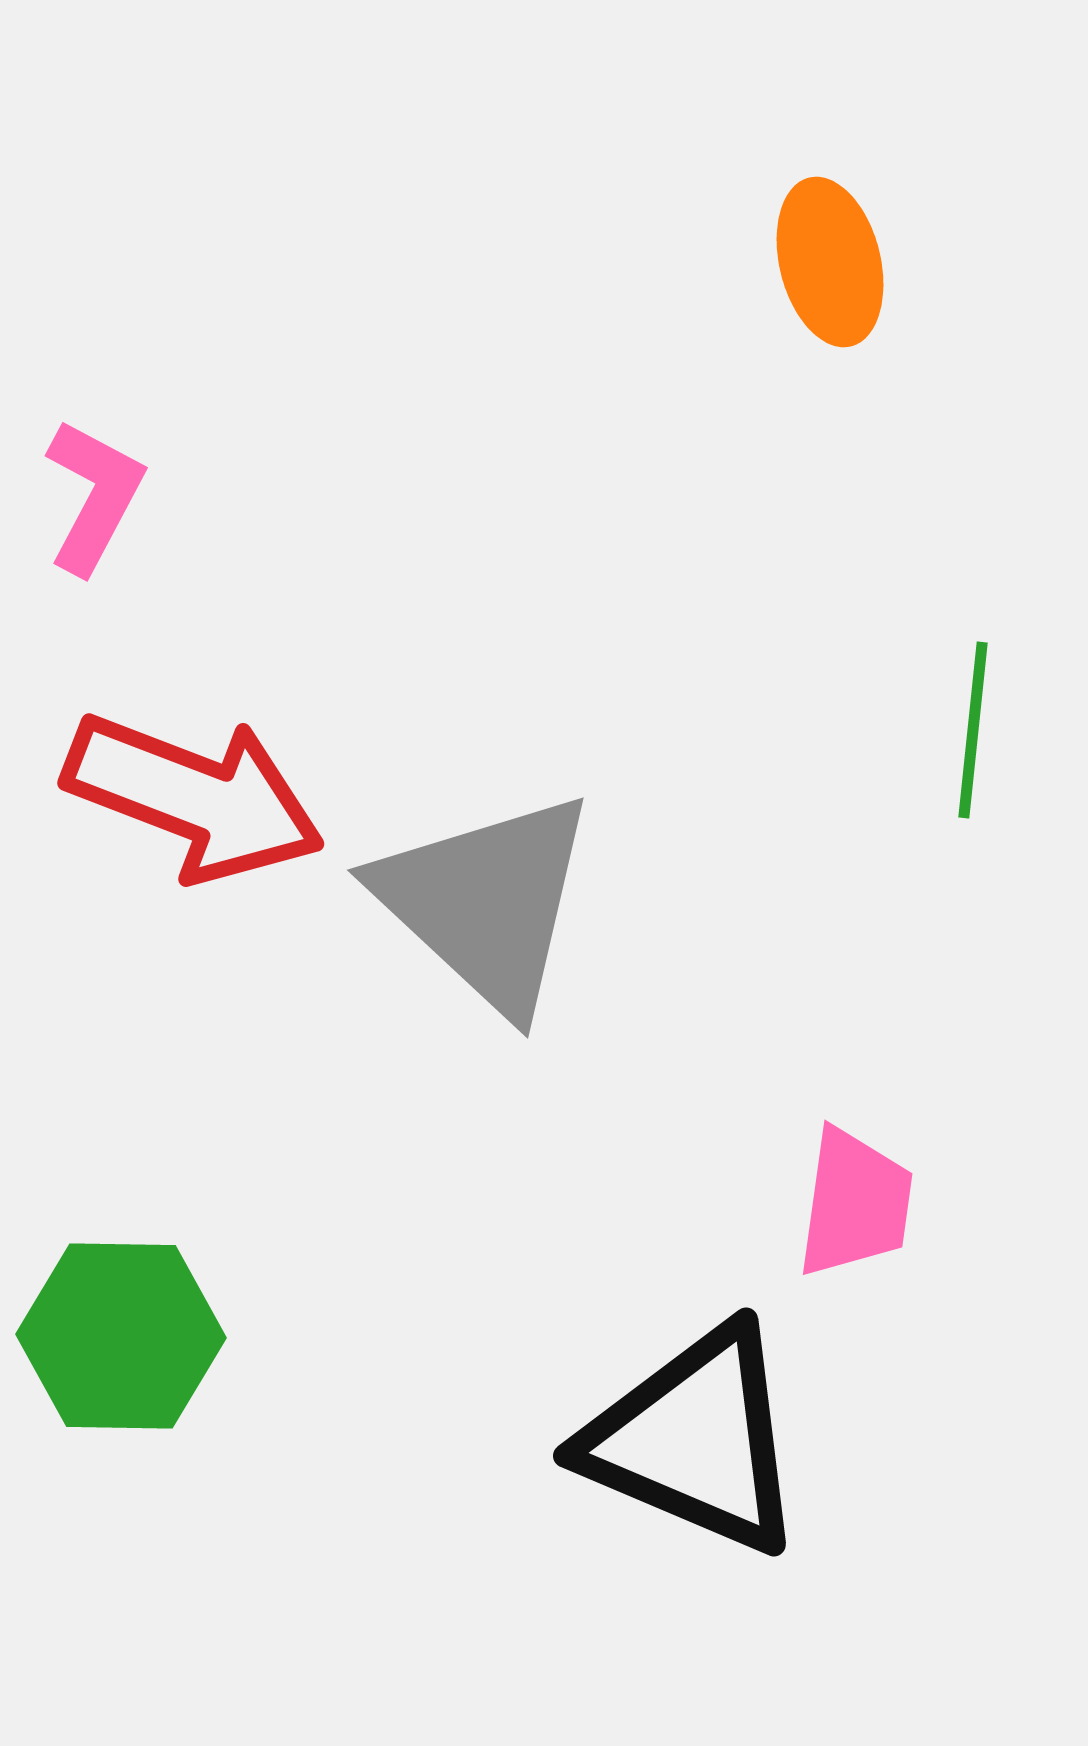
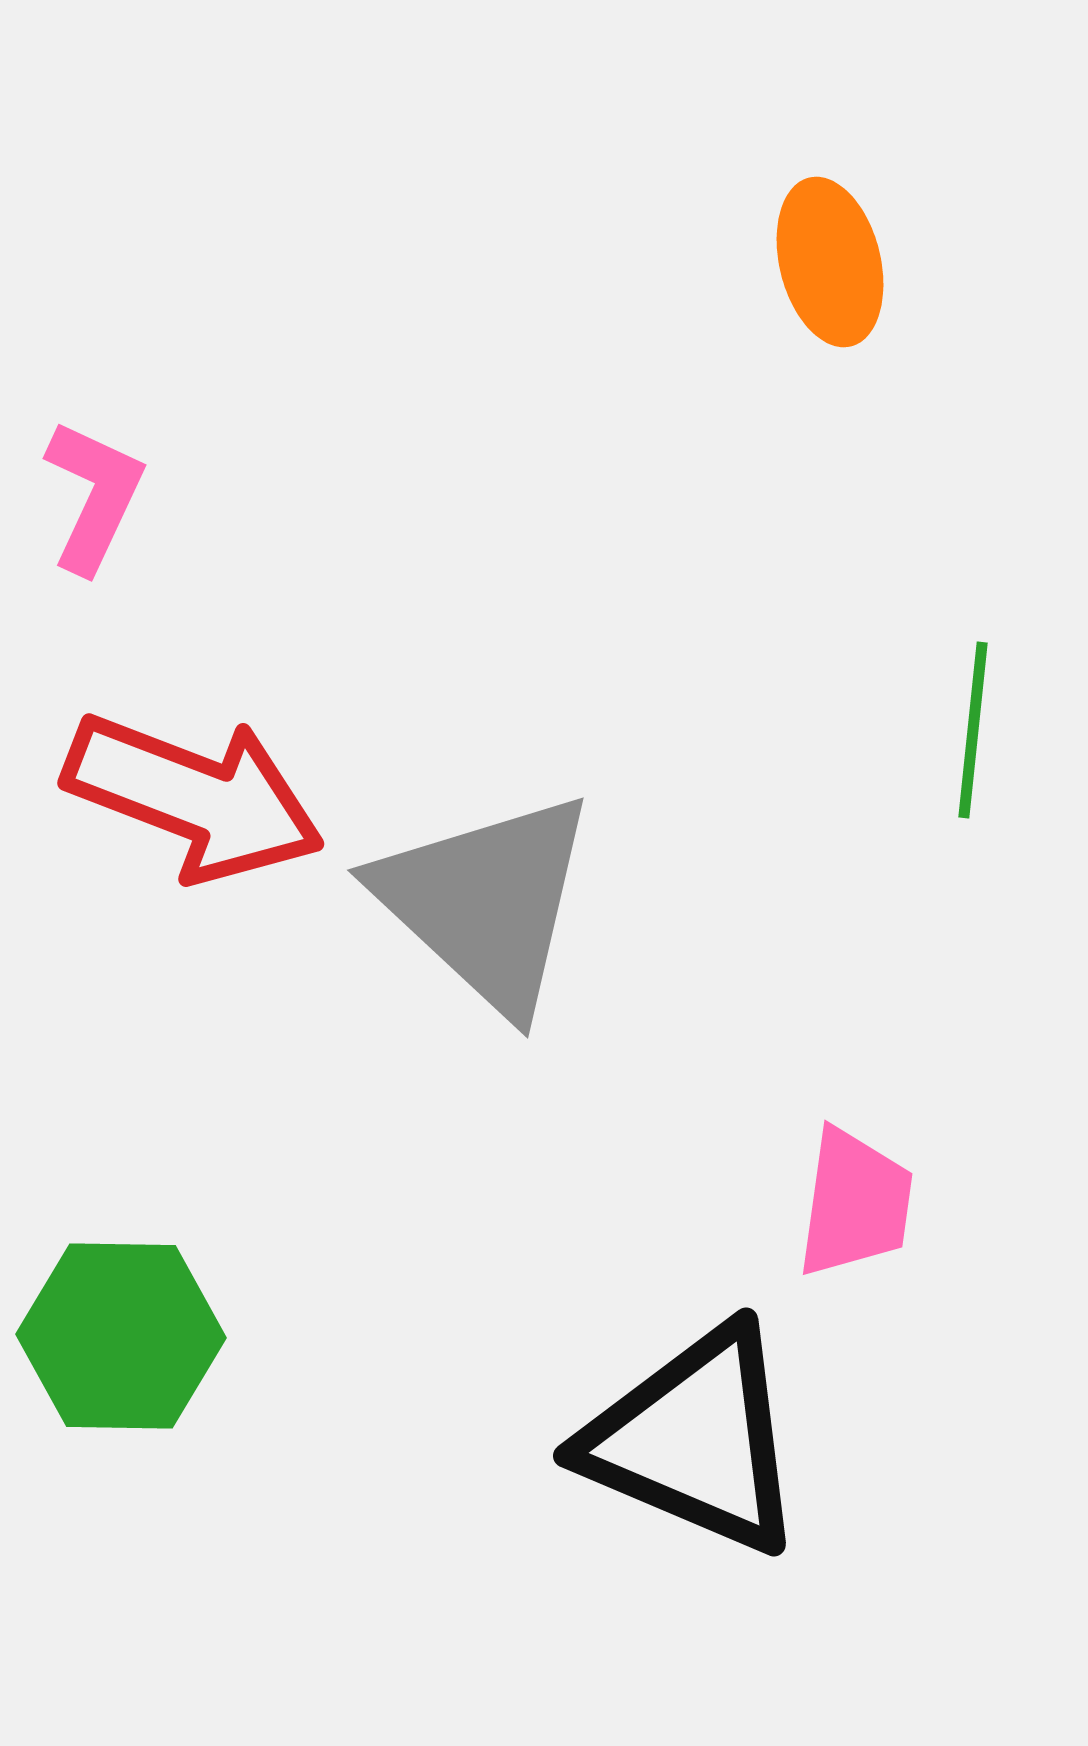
pink L-shape: rotated 3 degrees counterclockwise
